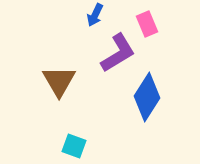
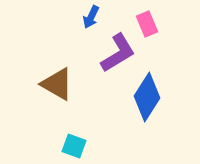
blue arrow: moved 4 px left, 2 px down
brown triangle: moved 2 px left, 3 px down; rotated 30 degrees counterclockwise
